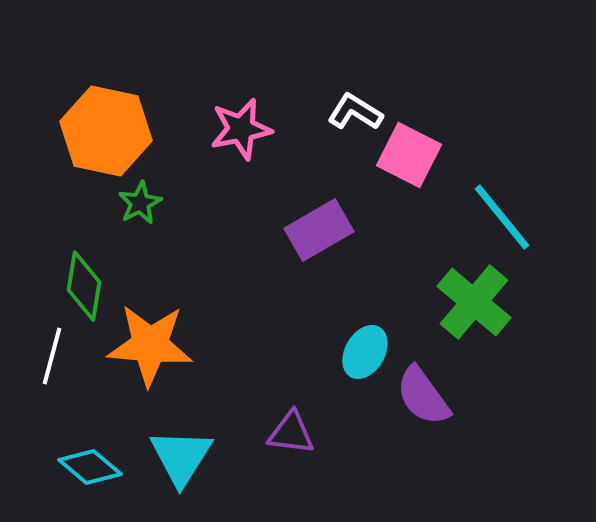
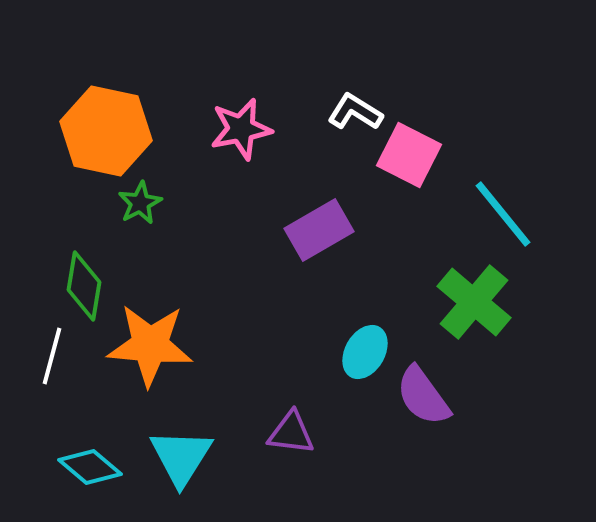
cyan line: moved 1 px right, 3 px up
